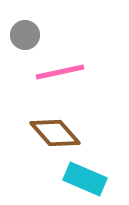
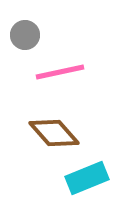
brown diamond: moved 1 px left
cyan rectangle: moved 2 px right, 1 px up; rotated 45 degrees counterclockwise
